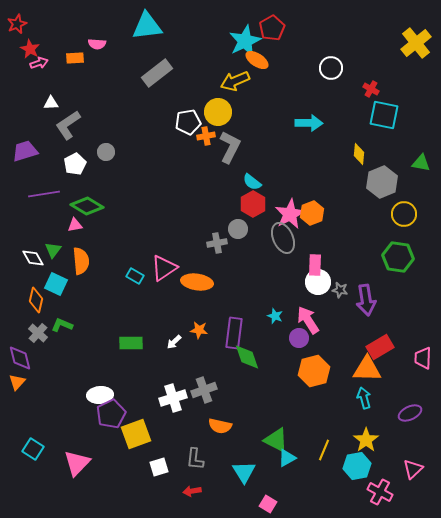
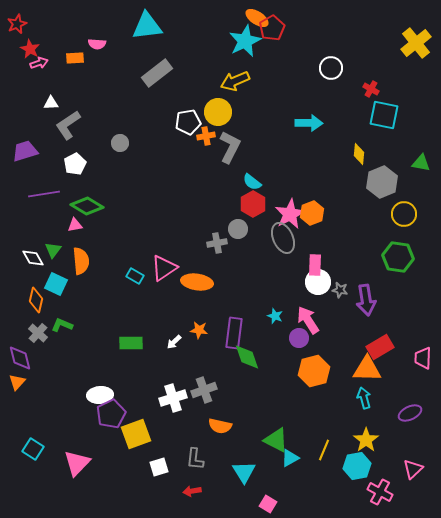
orange ellipse at (257, 60): moved 42 px up
gray circle at (106, 152): moved 14 px right, 9 px up
cyan triangle at (287, 458): moved 3 px right
